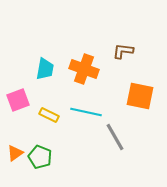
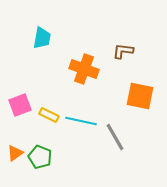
cyan trapezoid: moved 3 px left, 31 px up
pink square: moved 2 px right, 5 px down
cyan line: moved 5 px left, 9 px down
